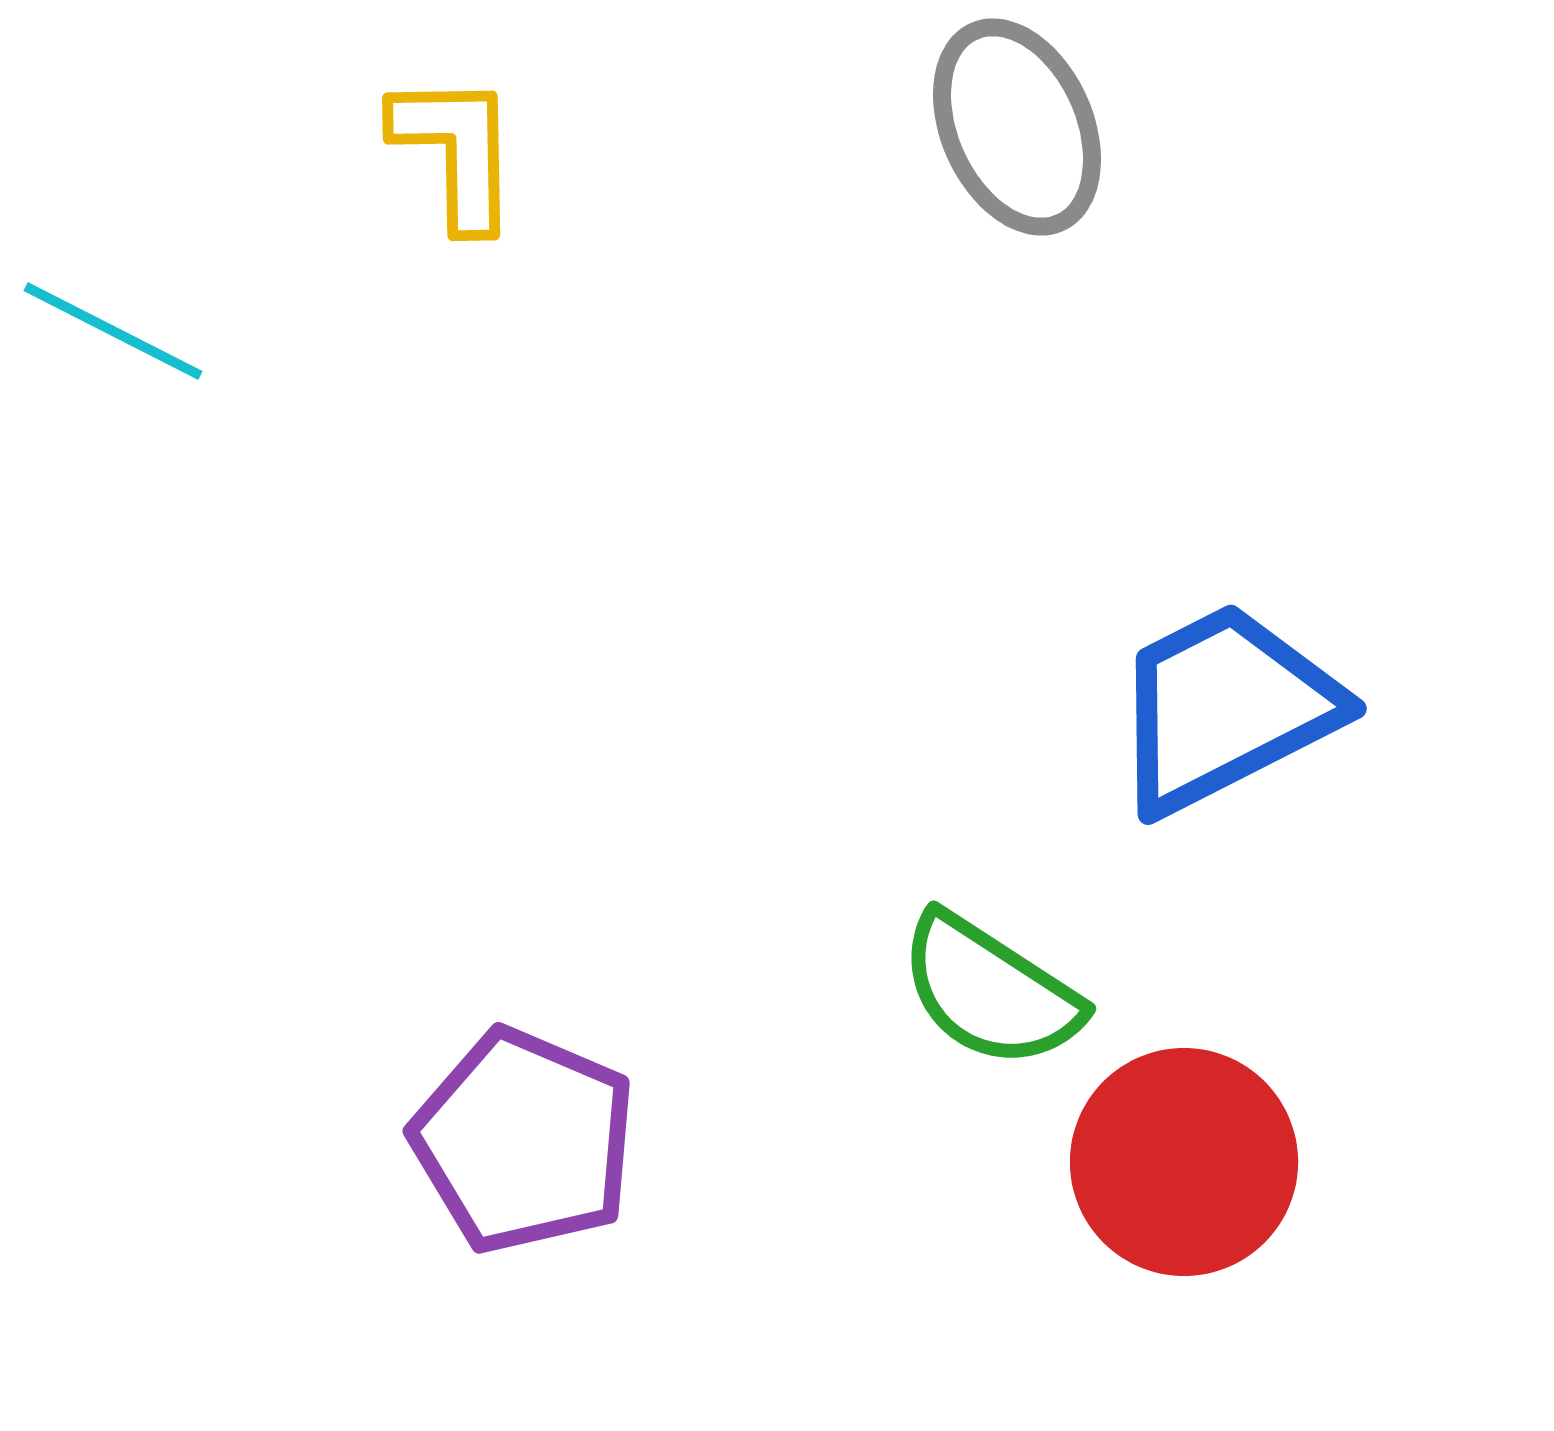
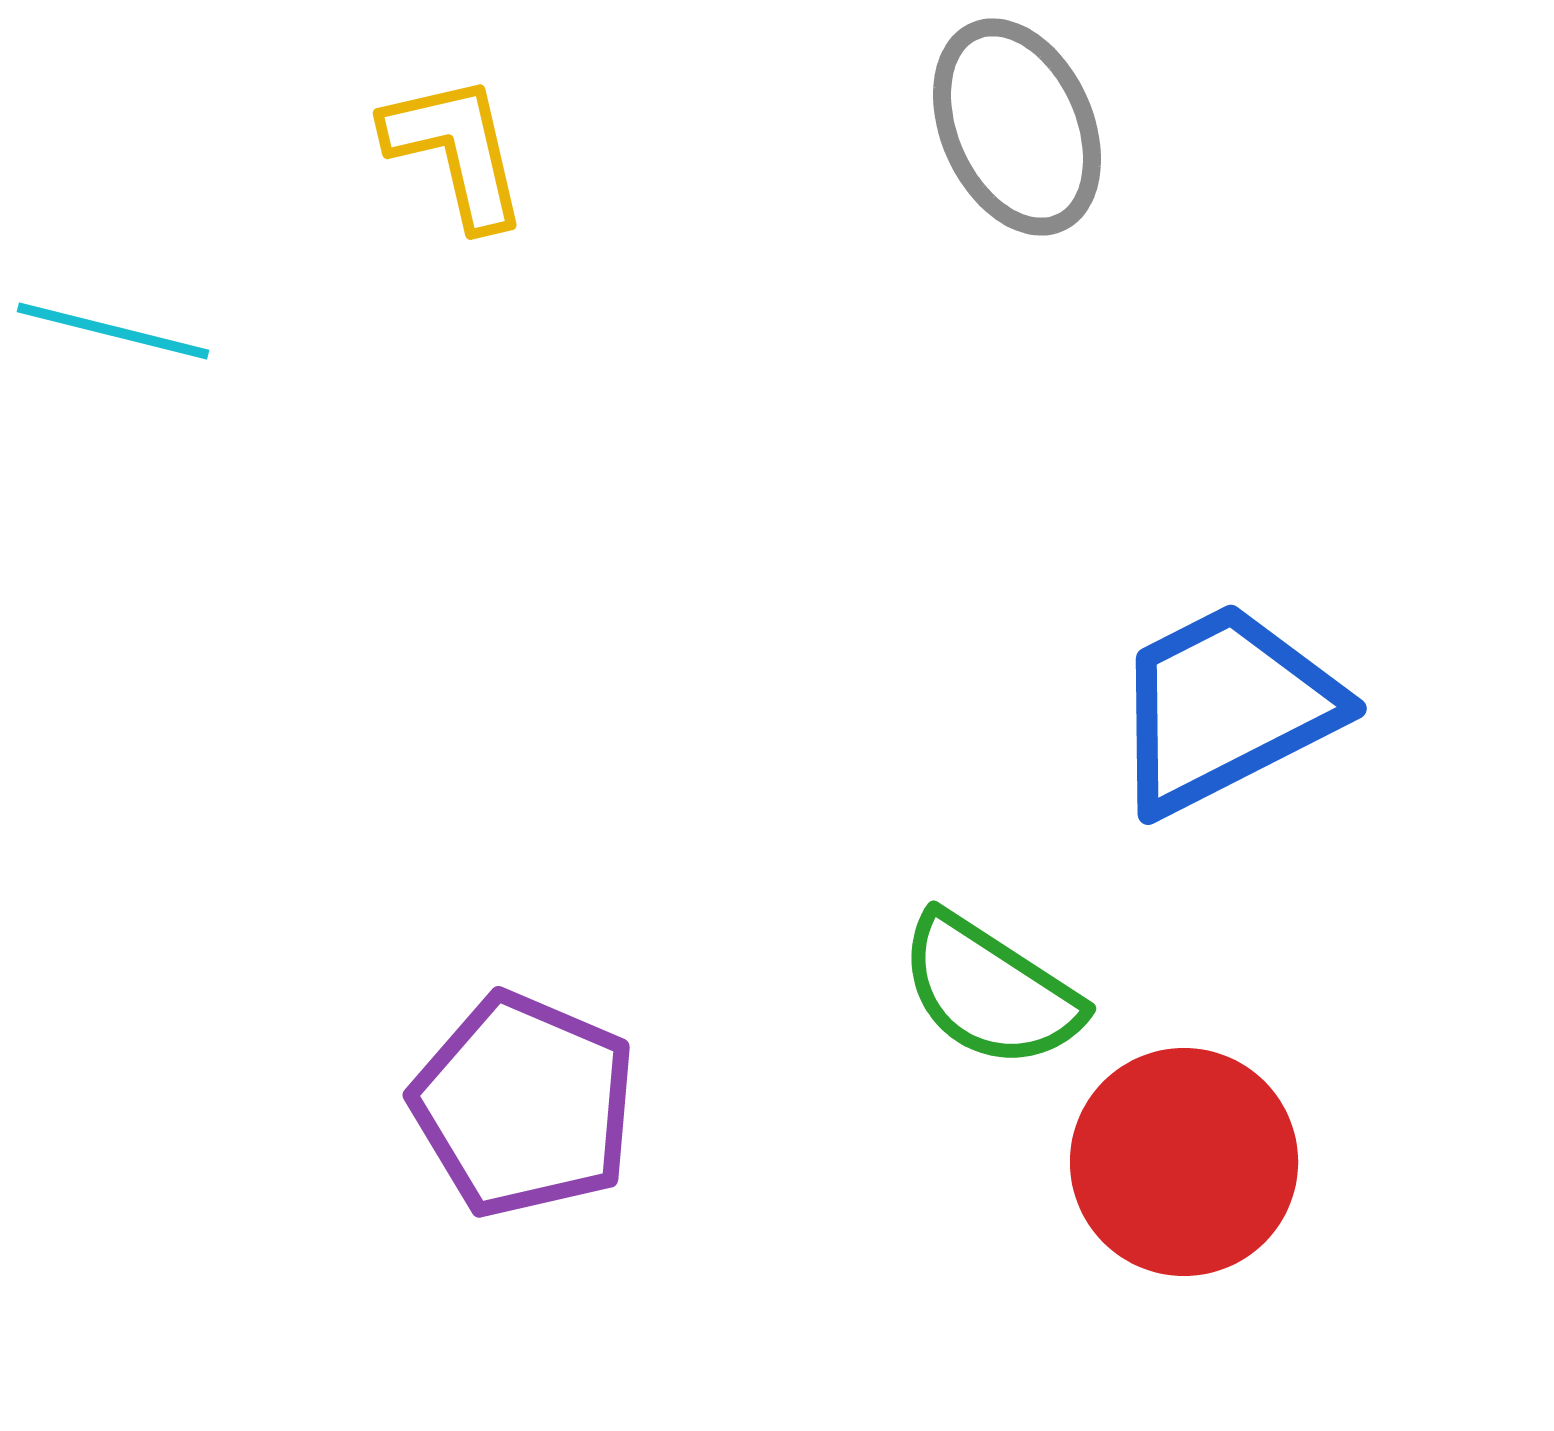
yellow L-shape: rotated 12 degrees counterclockwise
cyan line: rotated 13 degrees counterclockwise
purple pentagon: moved 36 px up
